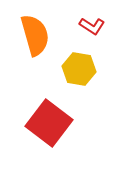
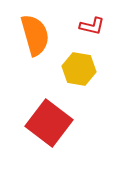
red L-shape: rotated 20 degrees counterclockwise
